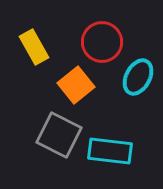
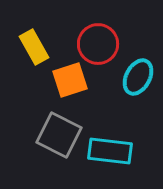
red circle: moved 4 px left, 2 px down
orange square: moved 6 px left, 5 px up; rotated 21 degrees clockwise
